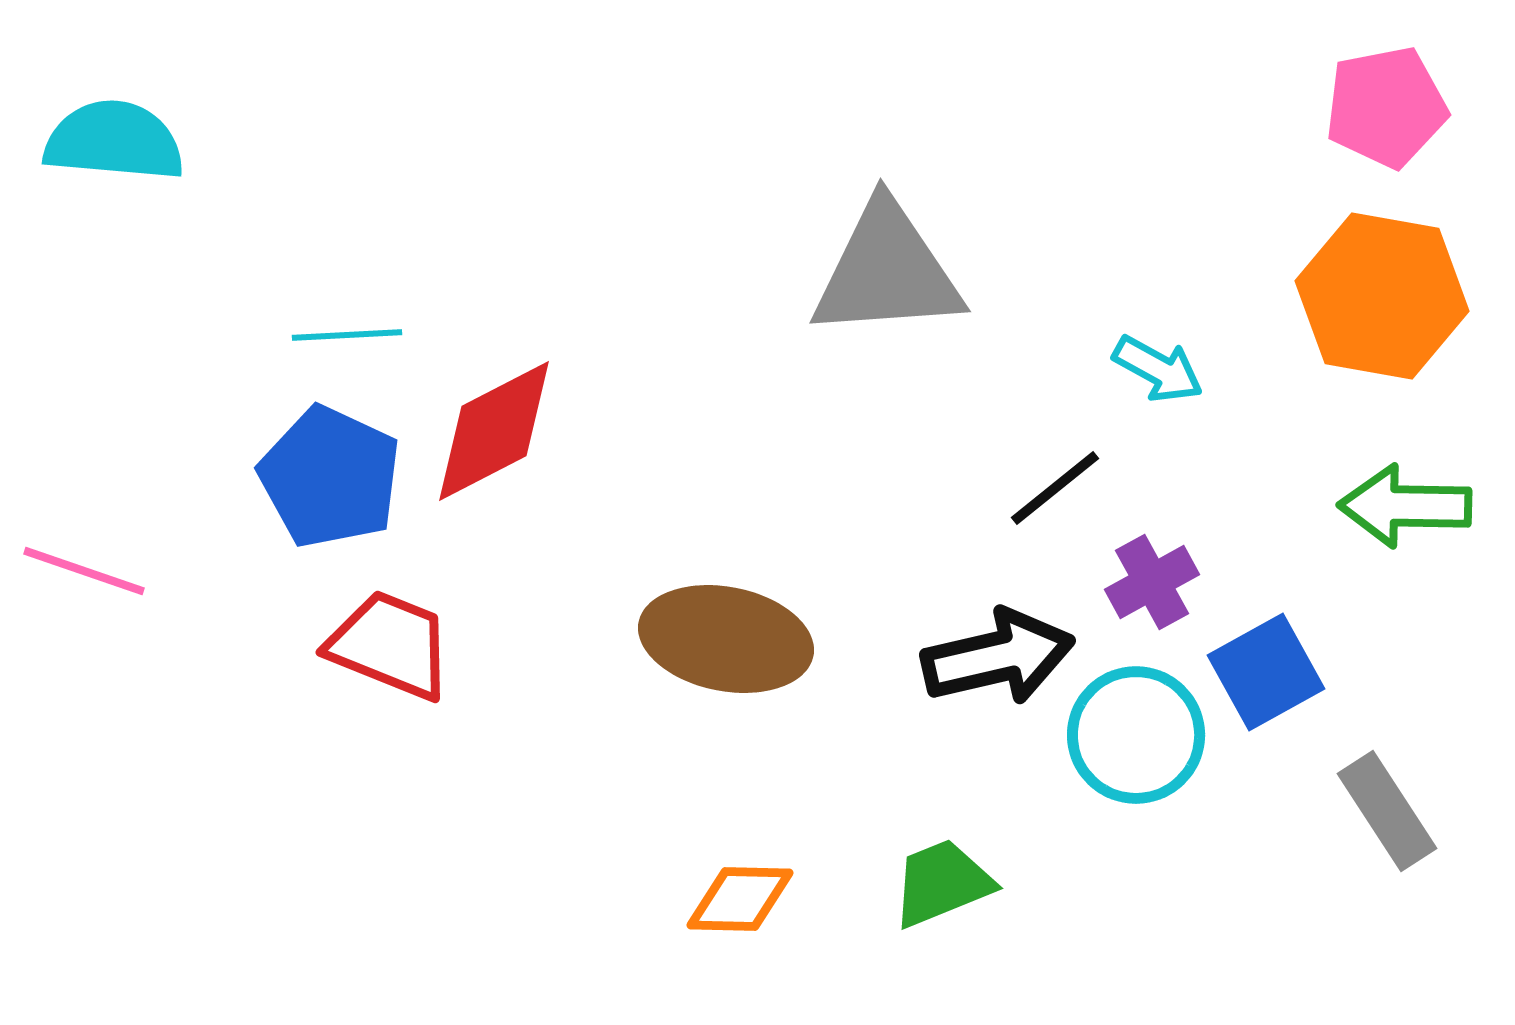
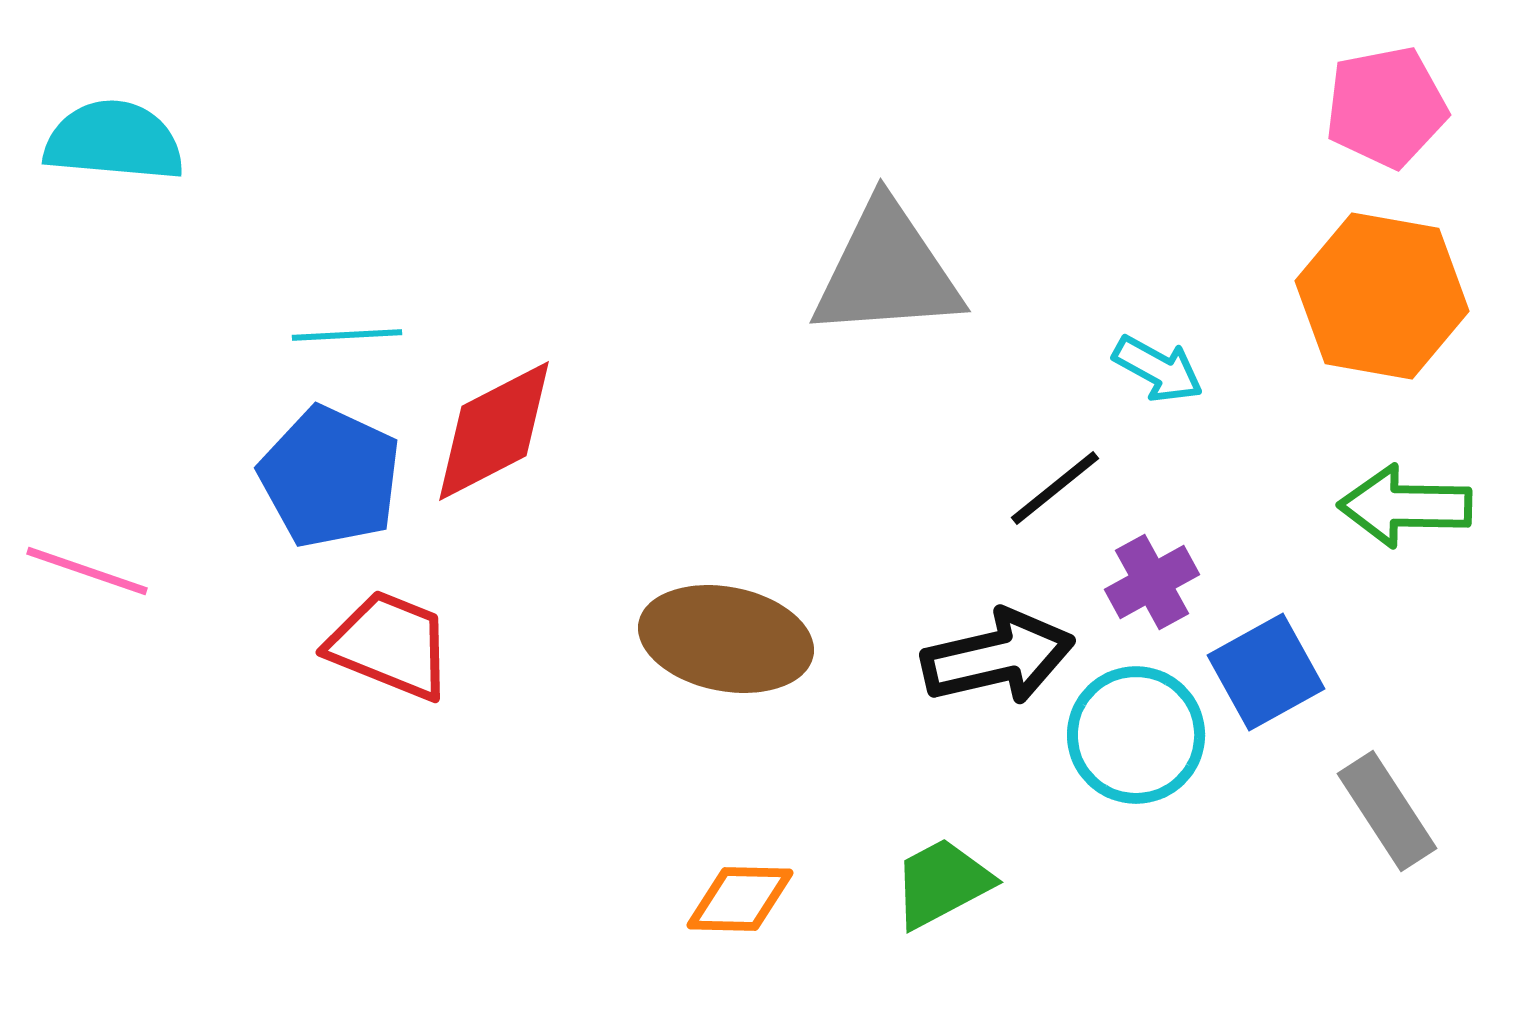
pink line: moved 3 px right
green trapezoid: rotated 6 degrees counterclockwise
